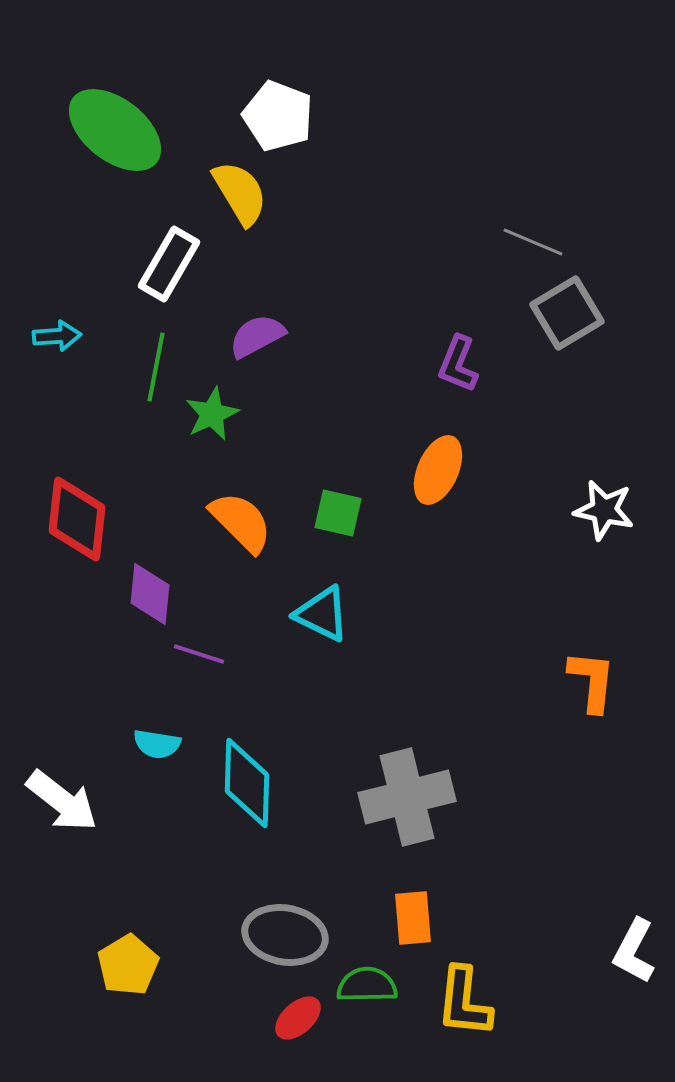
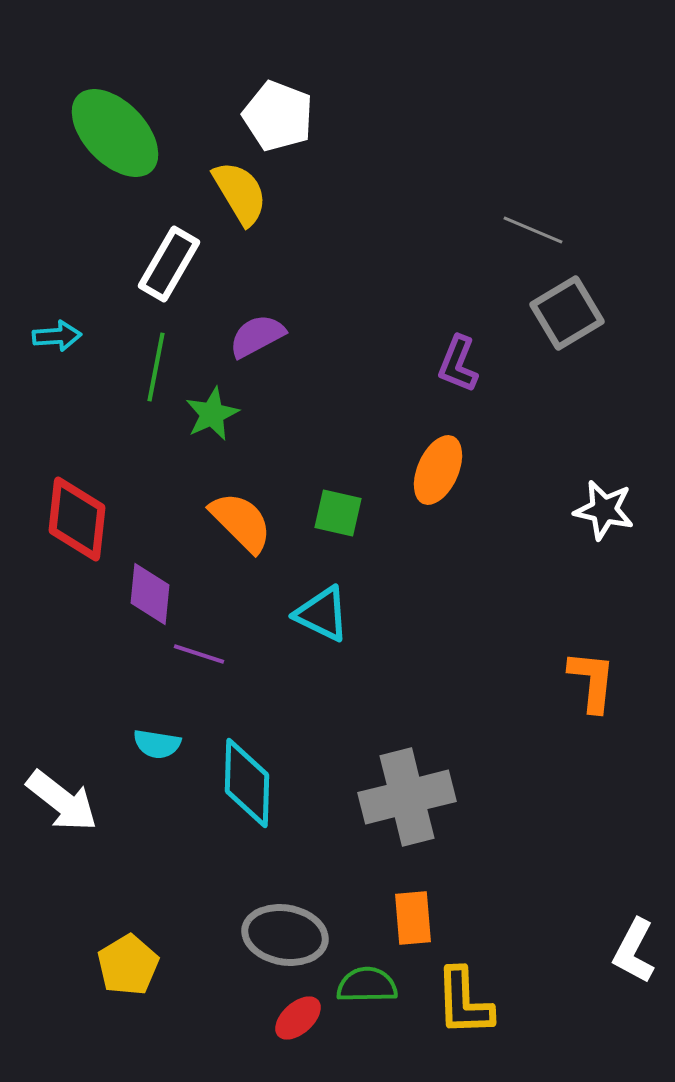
green ellipse: moved 3 px down; rotated 8 degrees clockwise
gray line: moved 12 px up
yellow L-shape: rotated 8 degrees counterclockwise
